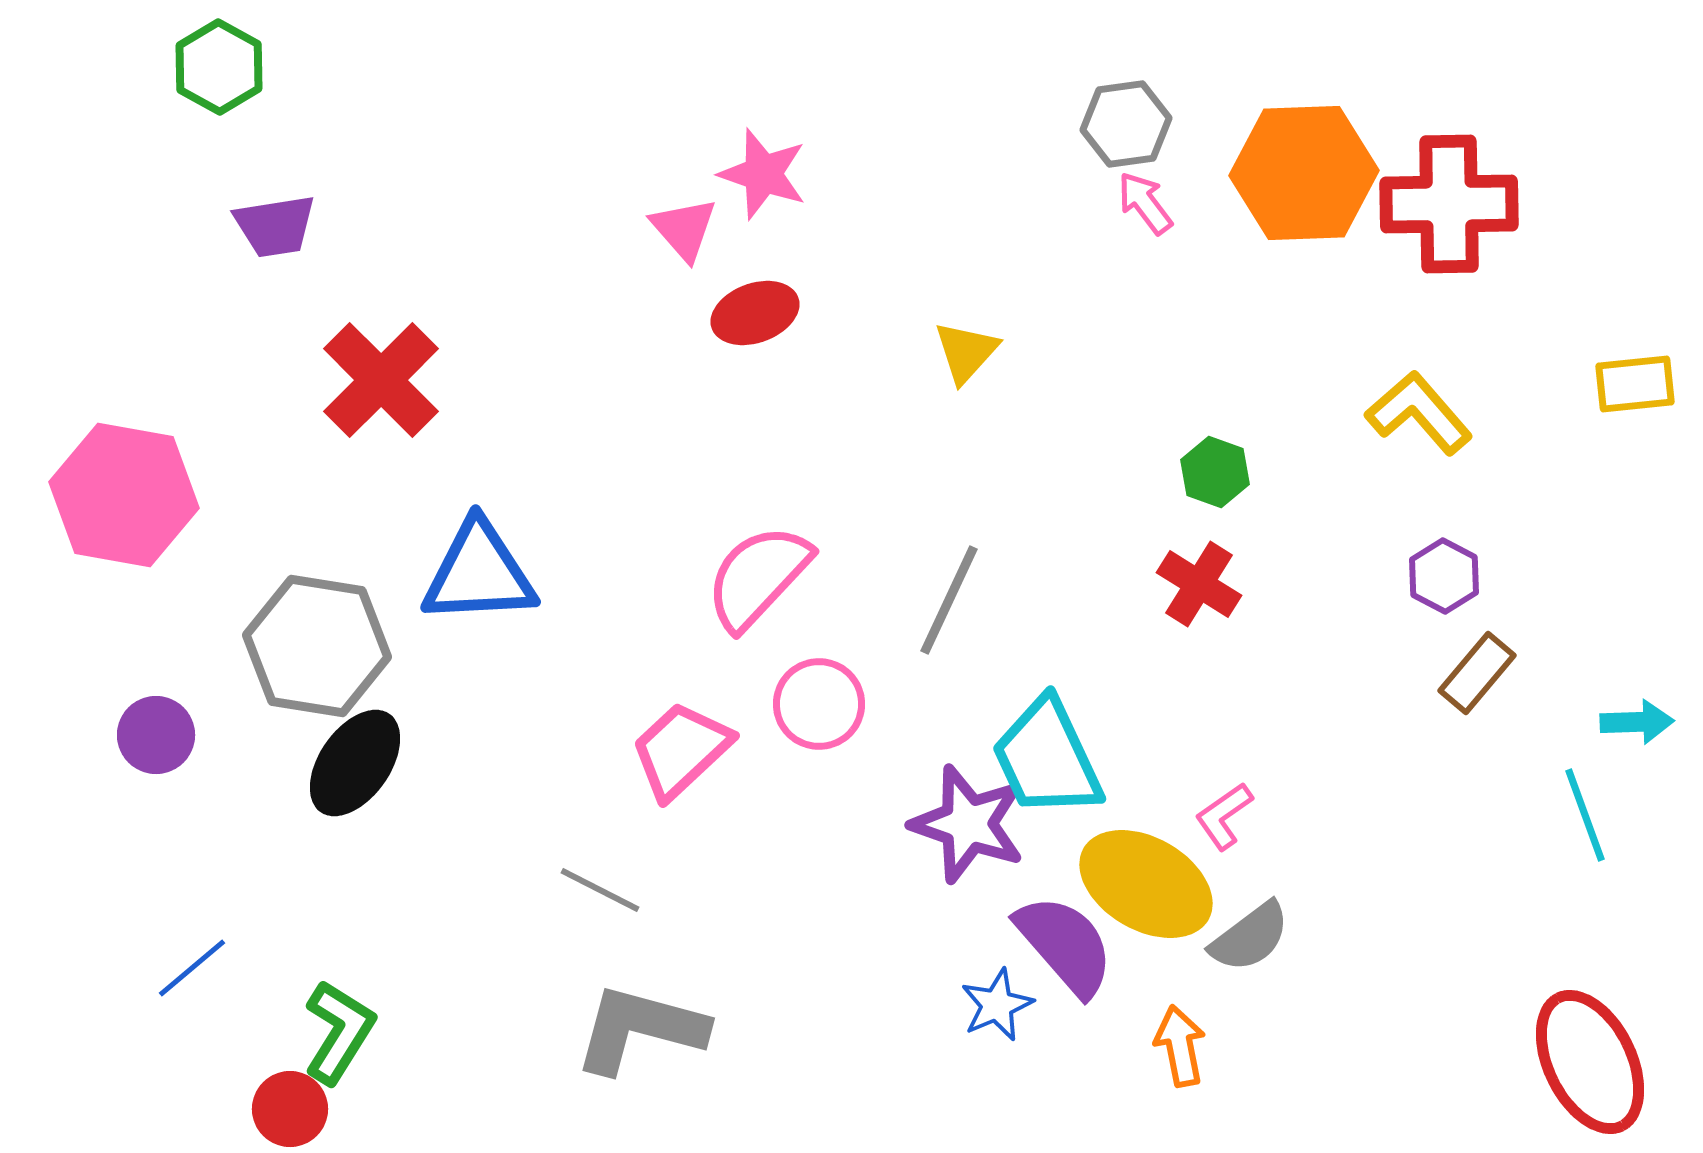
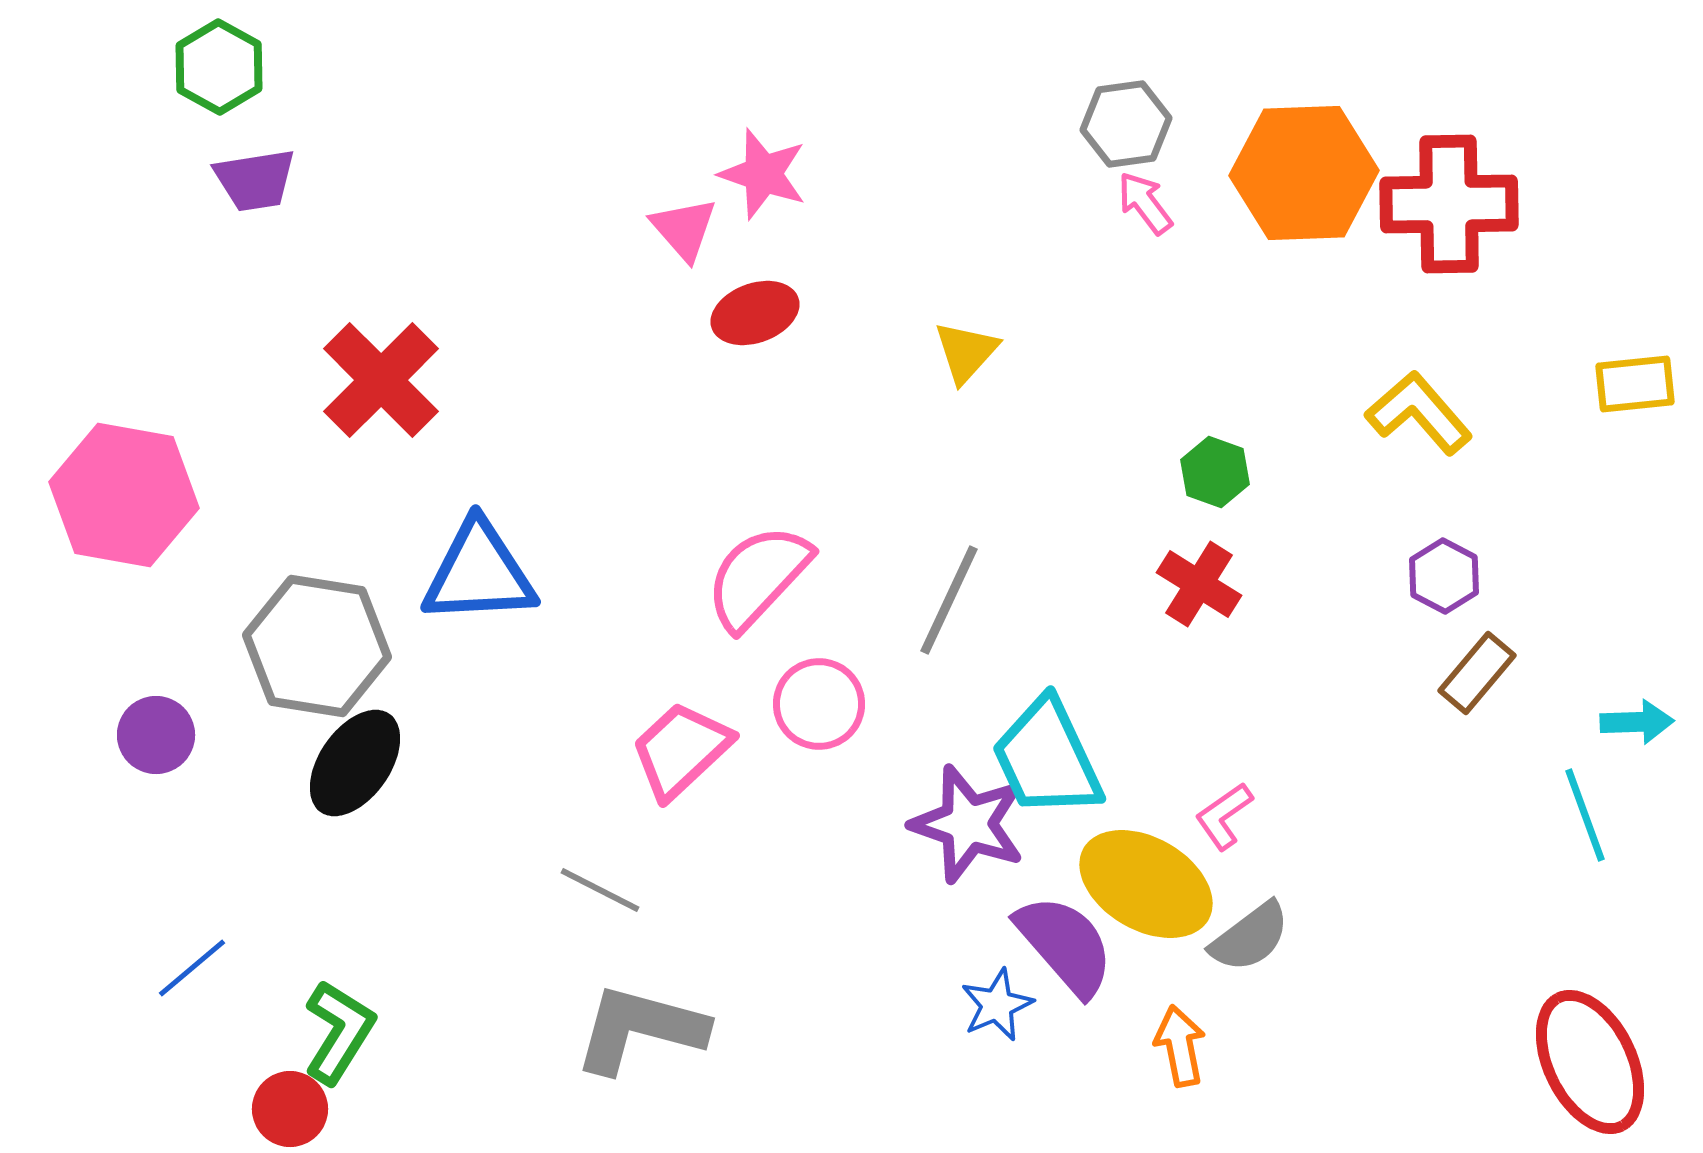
purple trapezoid at (275, 226): moved 20 px left, 46 px up
